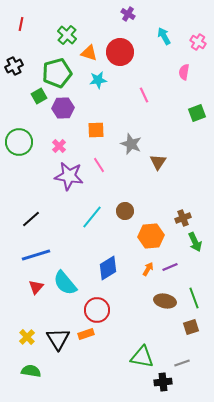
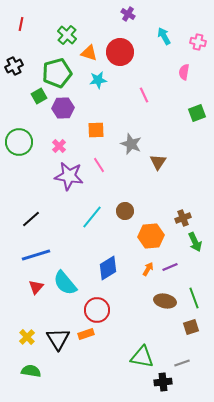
pink cross at (198, 42): rotated 21 degrees counterclockwise
